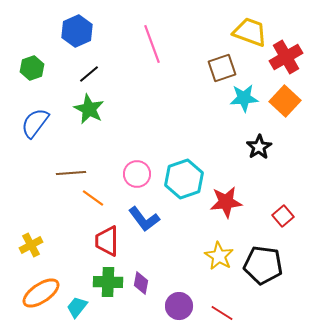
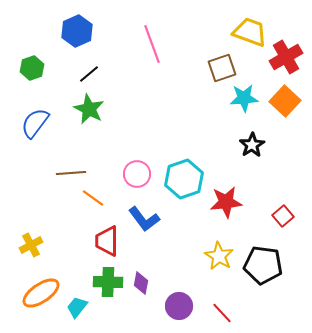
black star: moved 7 px left, 2 px up
red line: rotated 15 degrees clockwise
